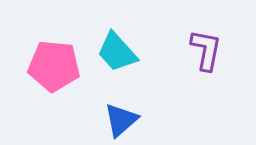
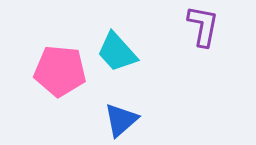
purple L-shape: moved 3 px left, 24 px up
pink pentagon: moved 6 px right, 5 px down
